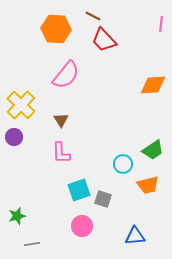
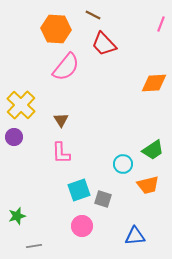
brown line: moved 1 px up
pink line: rotated 14 degrees clockwise
red trapezoid: moved 4 px down
pink semicircle: moved 8 px up
orange diamond: moved 1 px right, 2 px up
gray line: moved 2 px right, 2 px down
